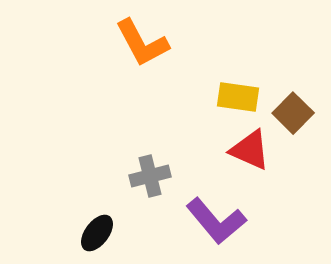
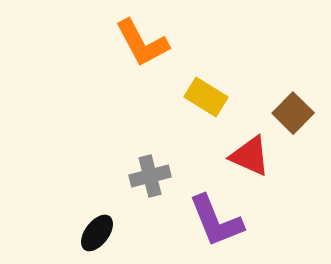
yellow rectangle: moved 32 px left; rotated 24 degrees clockwise
red triangle: moved 6 px down
purple L-shape: rotated 18 degrees clockwise
